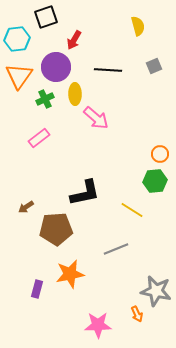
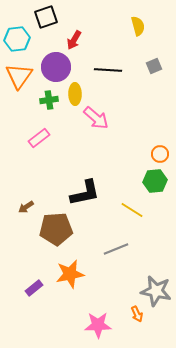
green cross: moved 4 px right, 1 px down; rotated 18 degrees clockwise
purple rectangle: moved 3 px left, 1 px up; rotated 36 degrees clockwise
